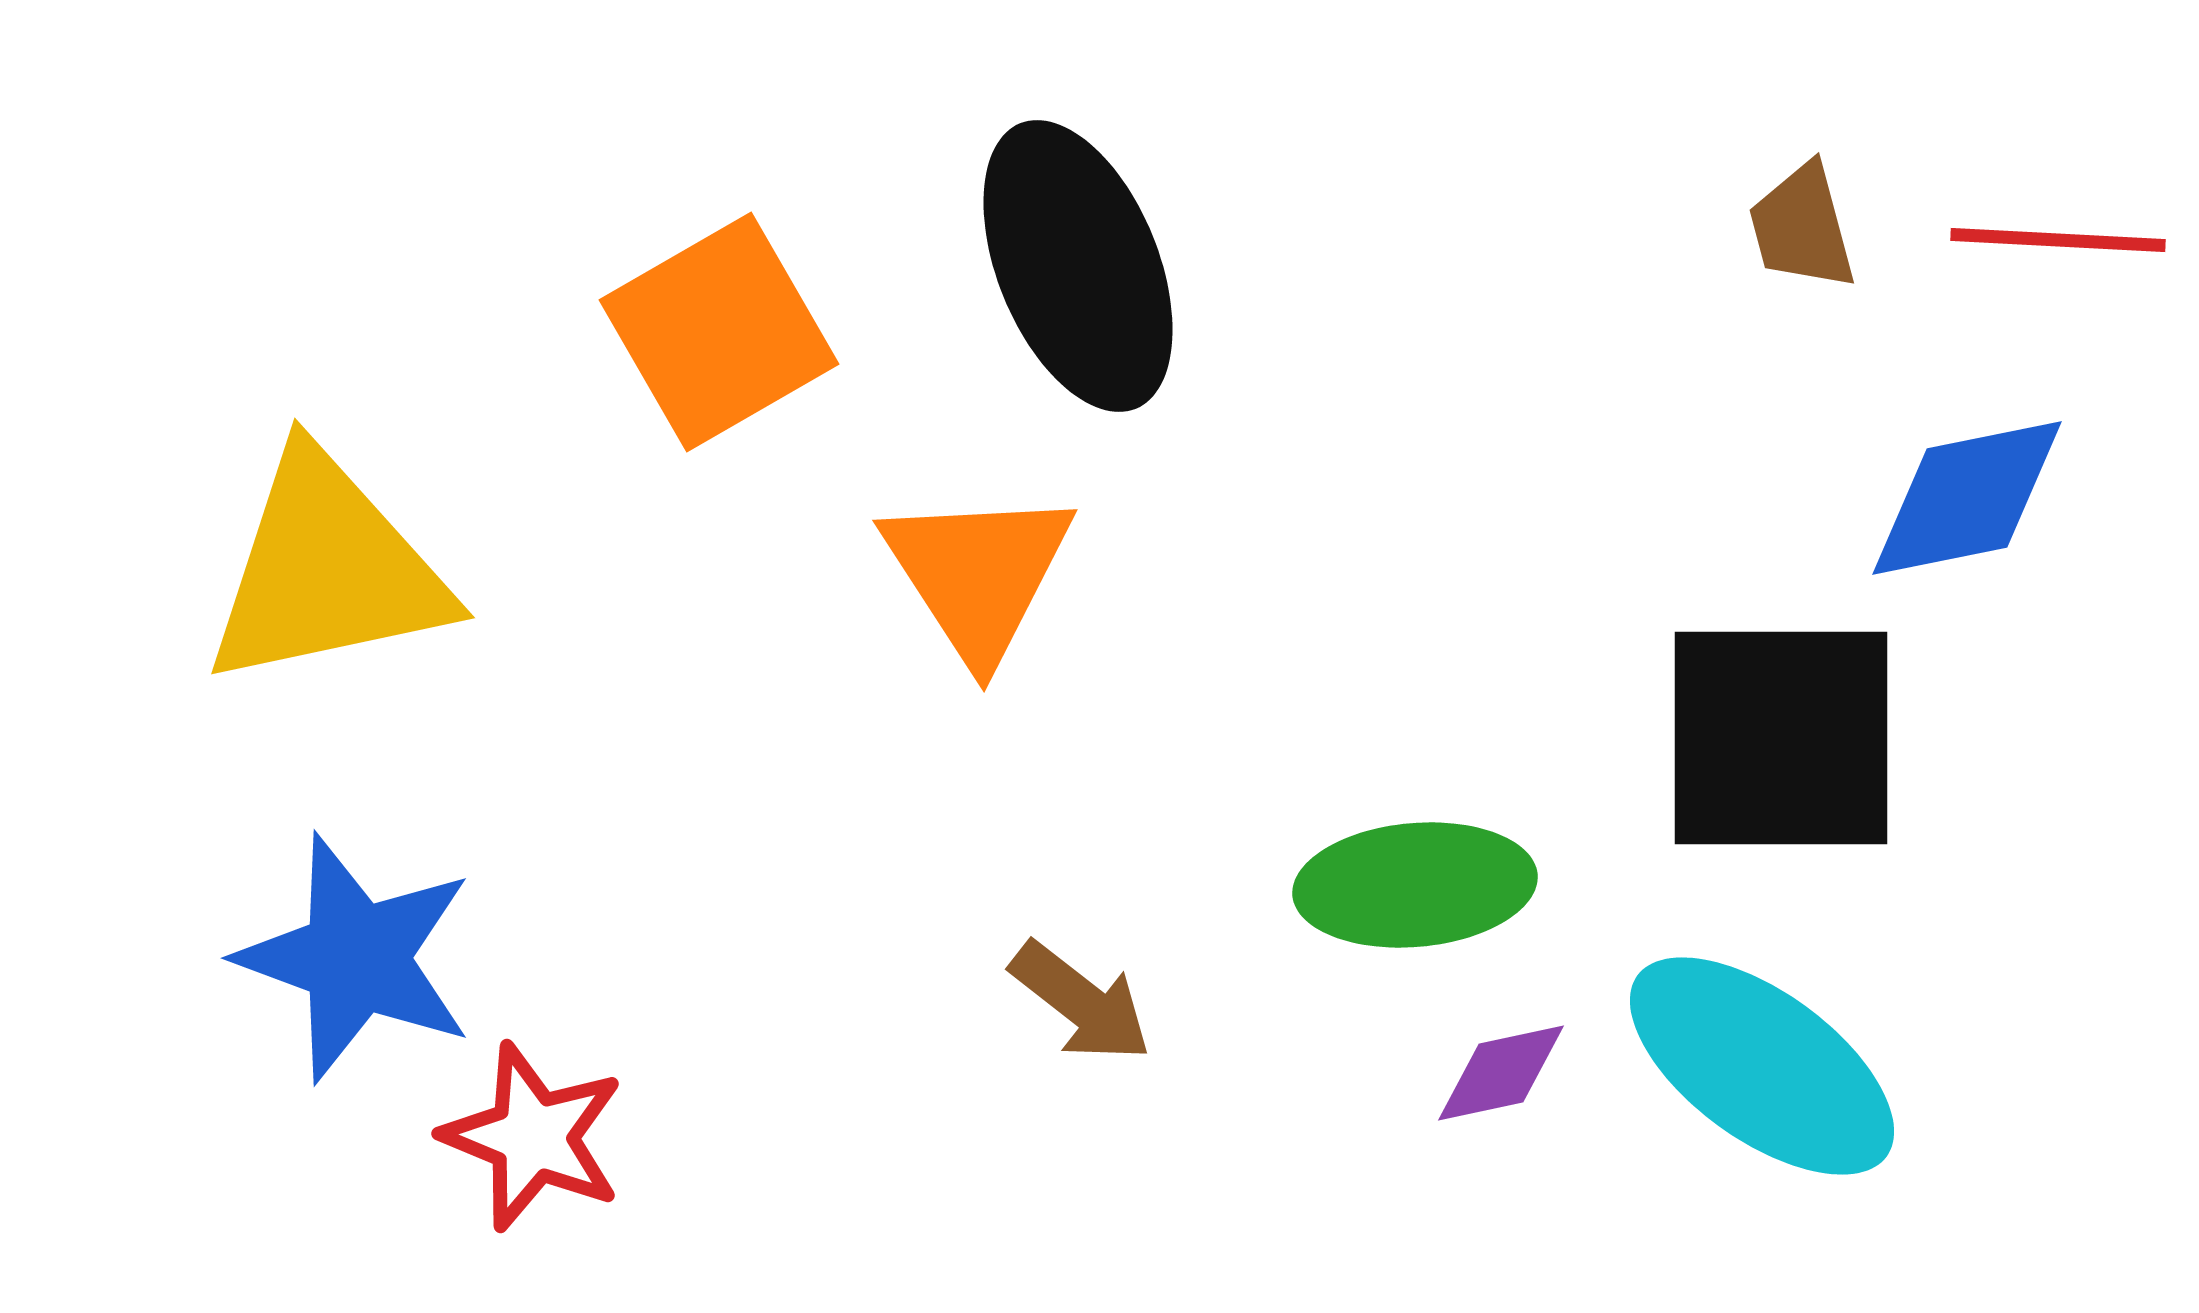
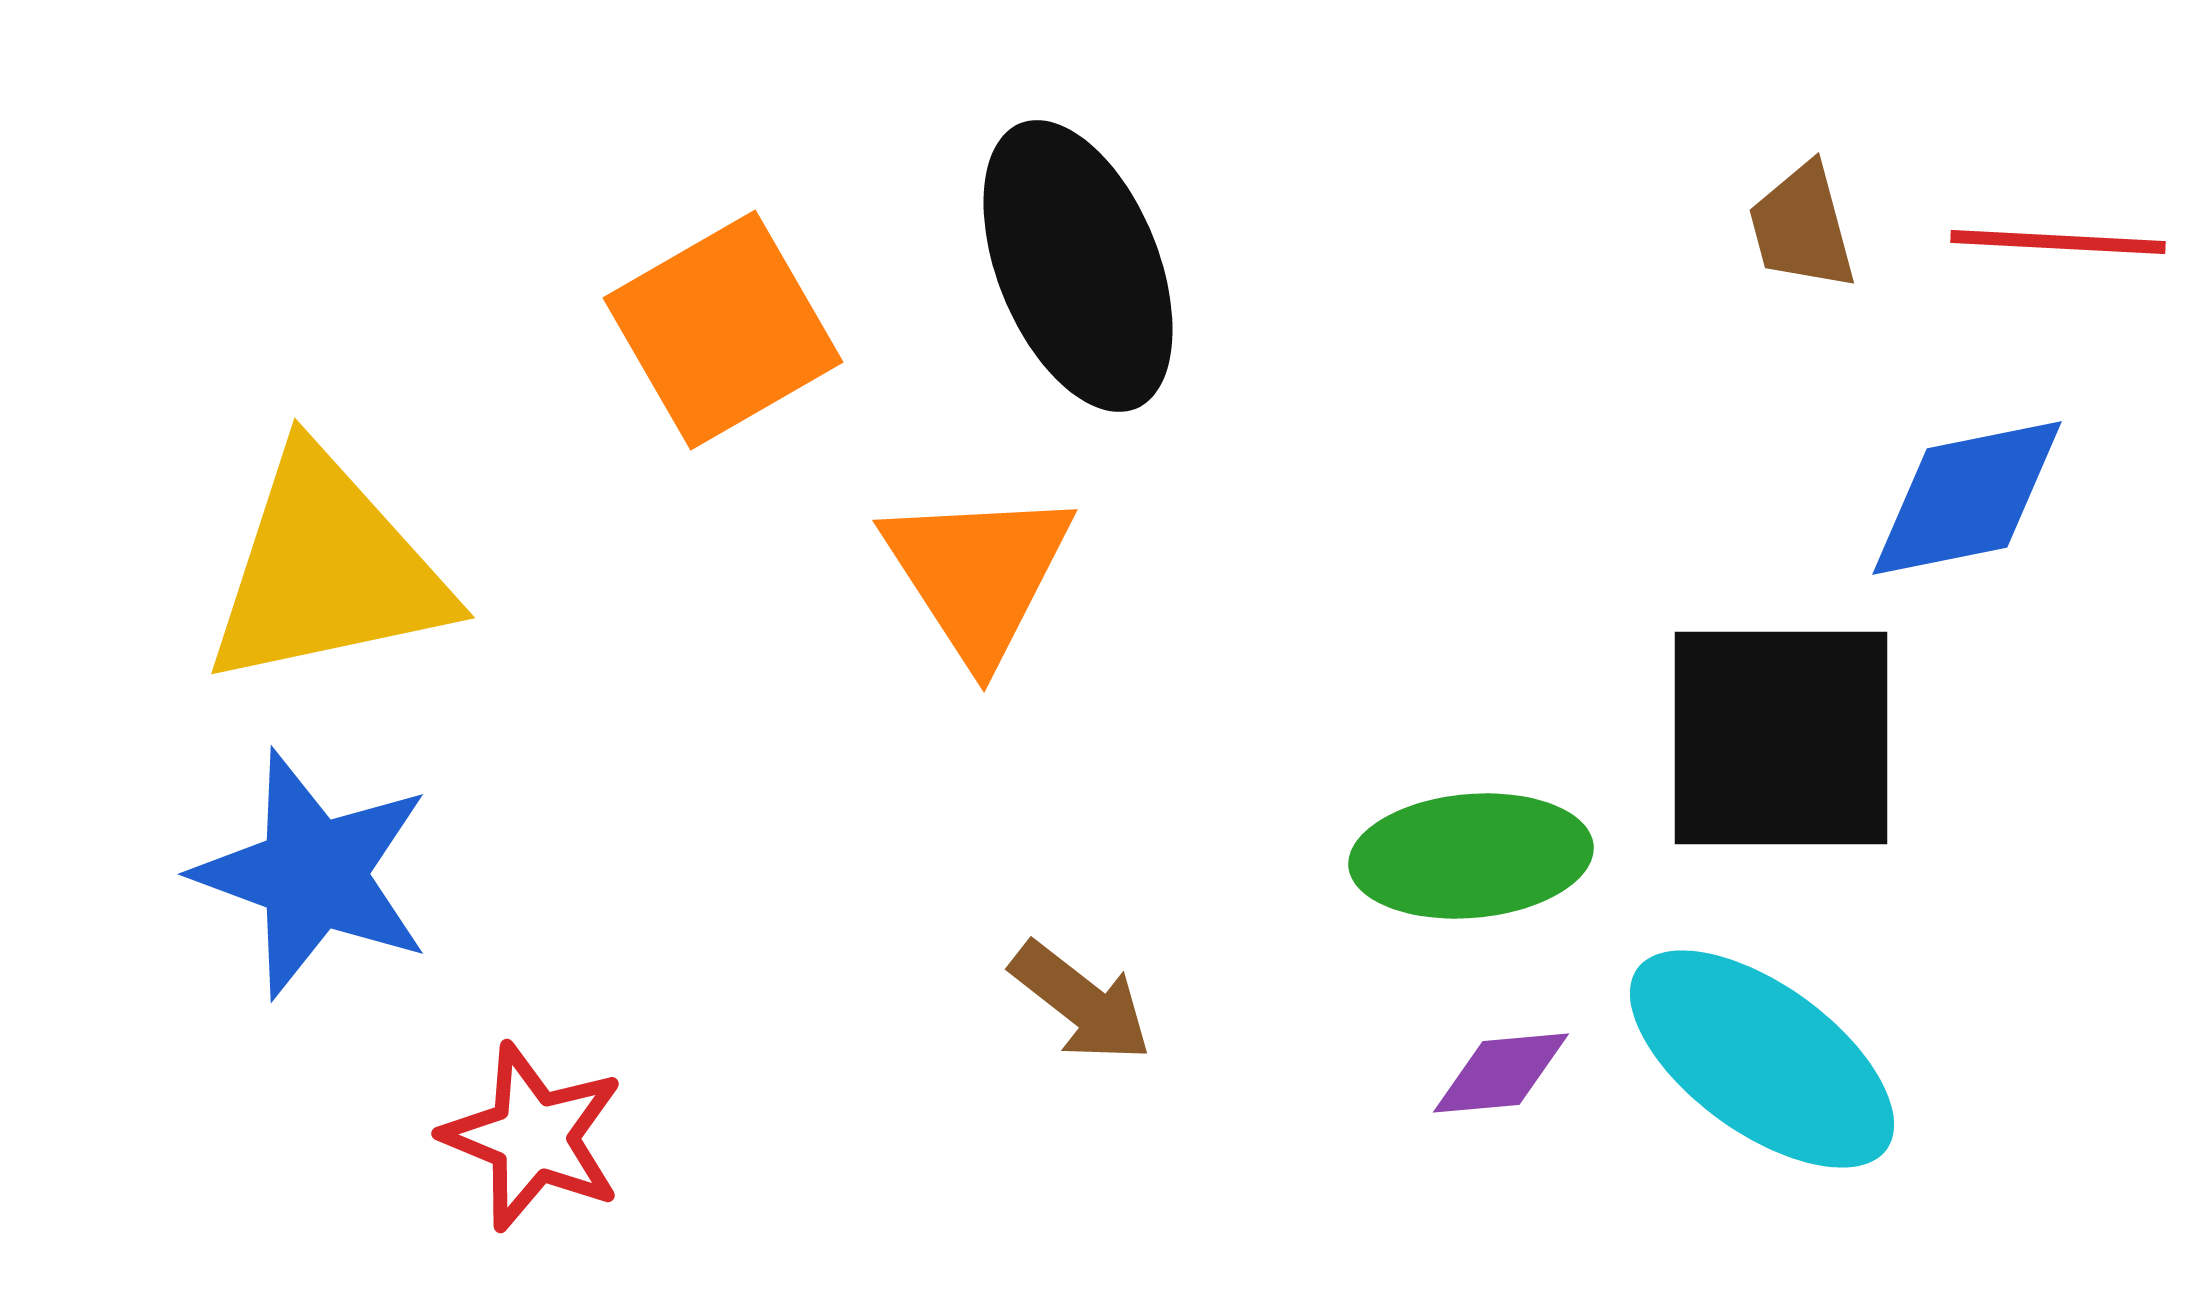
red line: moved 2 px down
orange square: moved 4 px right, 2 px up
green ellipse: moved 56 px right, 29 px up
blue star: moved 43 px left, 84 px up
cyan ellipse: moved 7 px up
purple diamond: rotated 7 degrees clockwise
